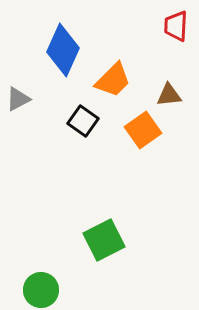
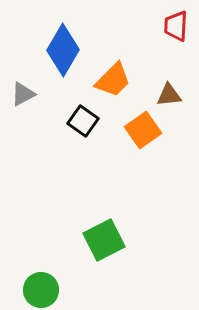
blue diamond: rotated 6 degrees clockwise
gray triangle: moved 5 px right, 5 px up
